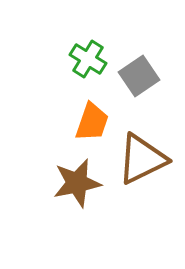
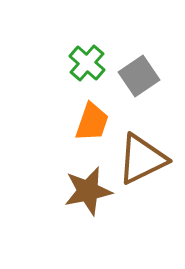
green cross: moved 1 px left, 4 px down; rotated 9 degrees clockwise
brown star: moved 11 px right, 8 px down
